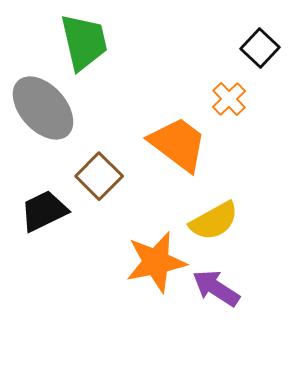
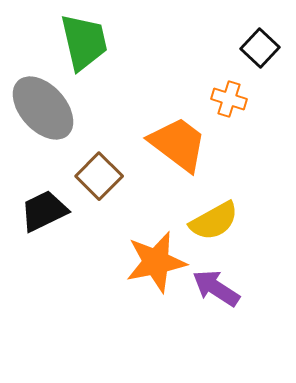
orange cross: rotated 28 degrees counterclockwise
